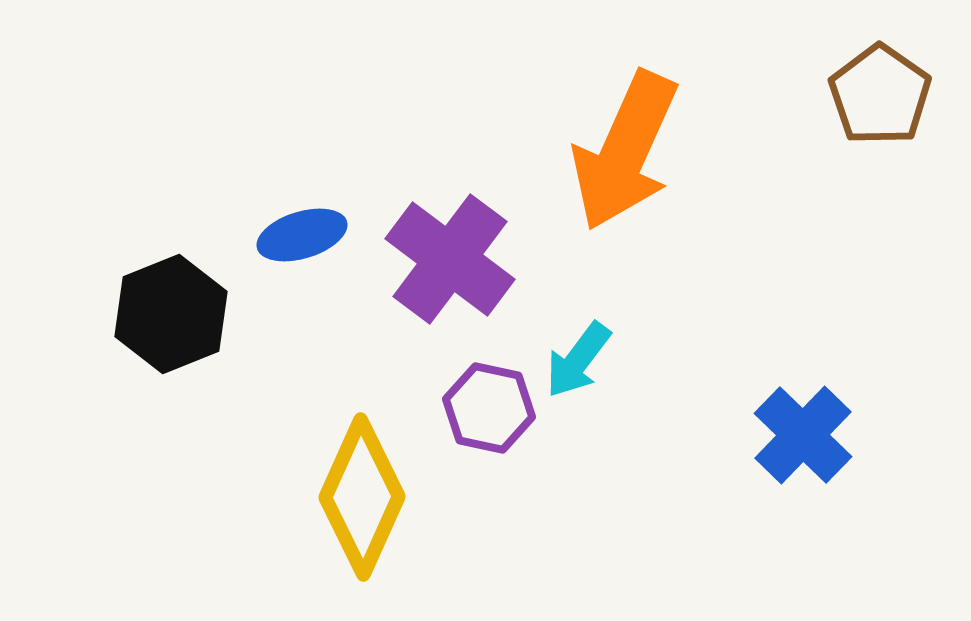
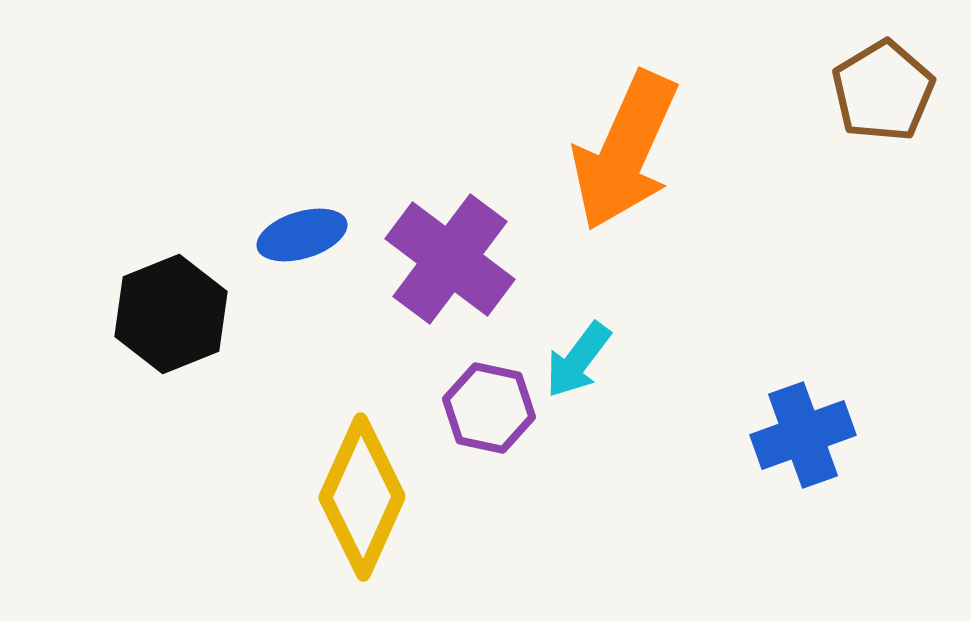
brown pentagon: moved 3 px right, 4 px up; rotated 6 degrees clockwise
blue cross: rotated 26 degrees clockwise
